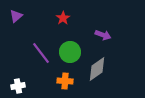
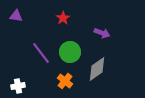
purple triangle: rotated 48 degrees clockwise
purple arrow: moved 1 px left, 2 px up
orange cross: rotated 35 degrees clockwise
